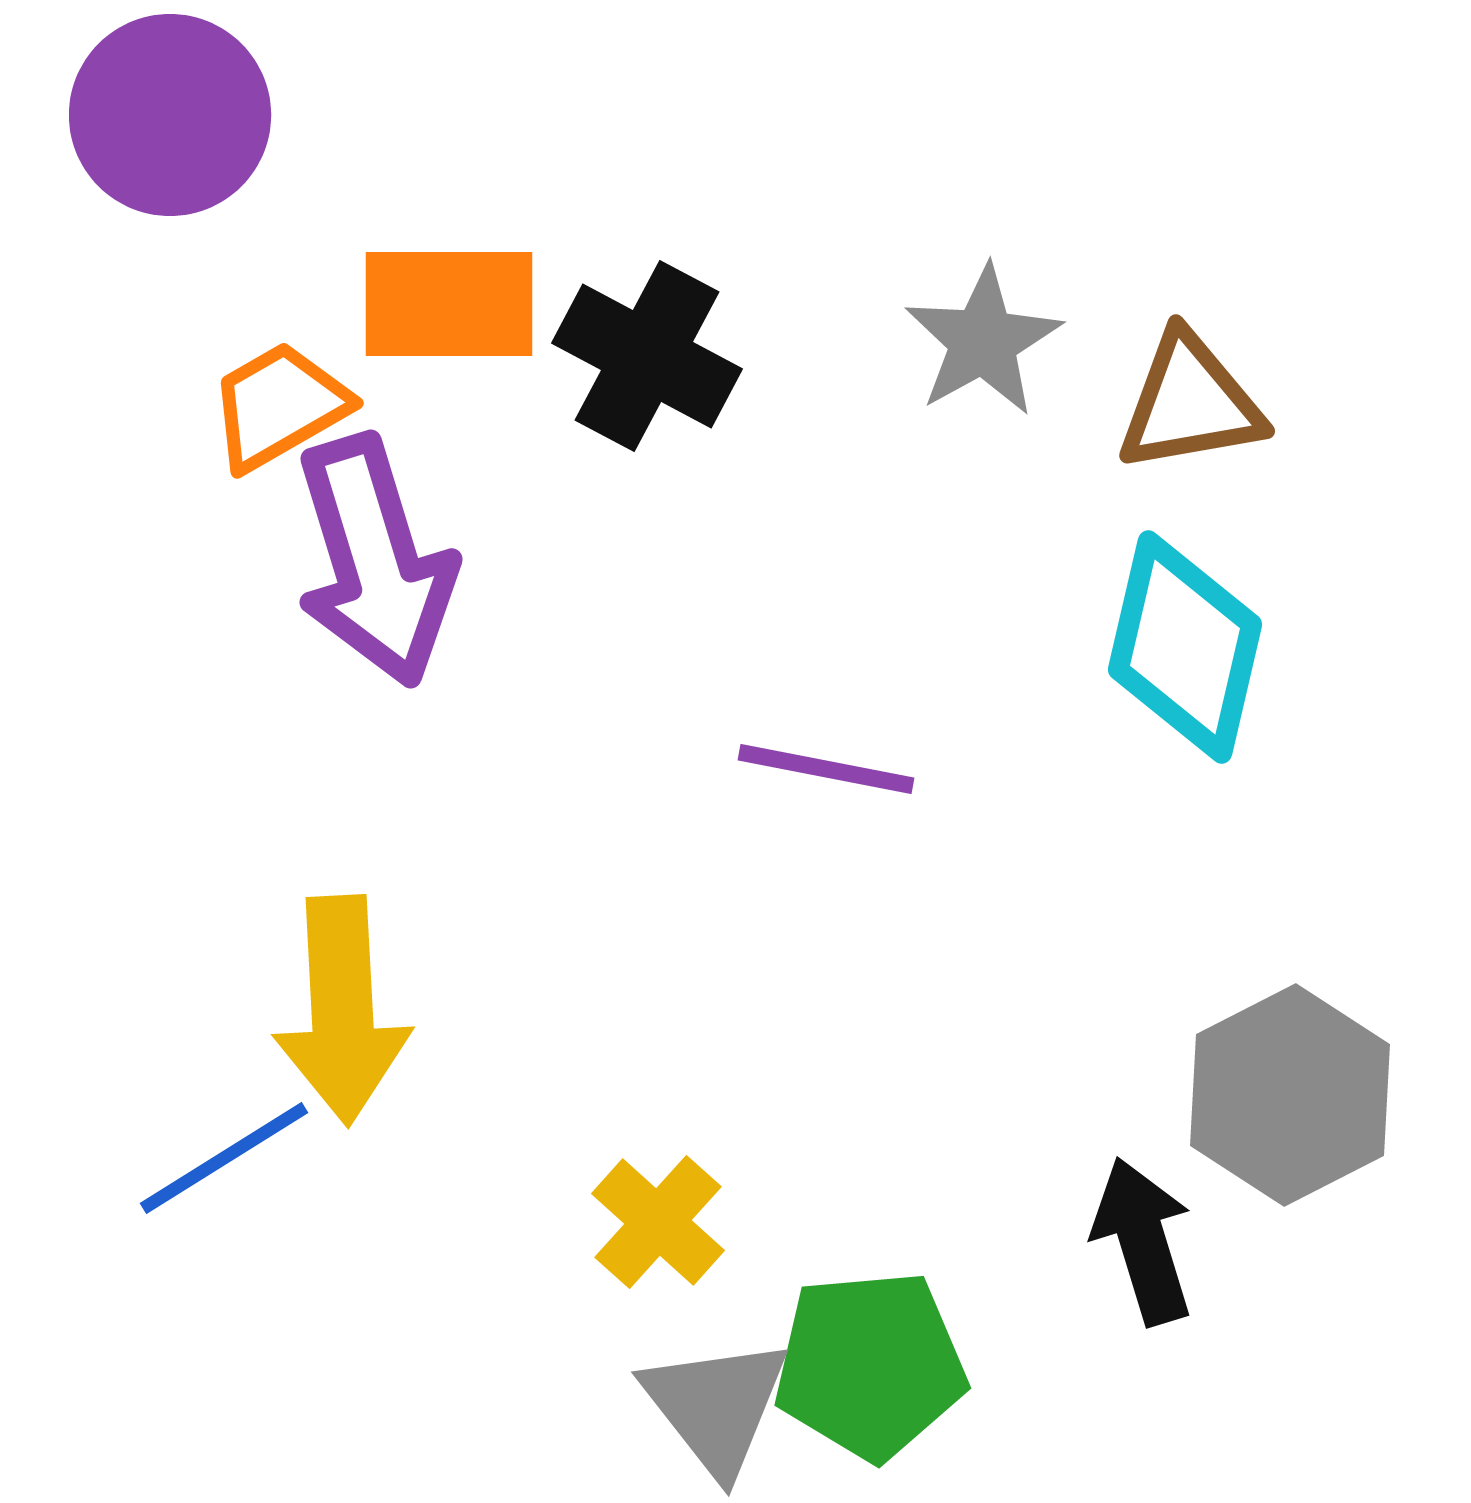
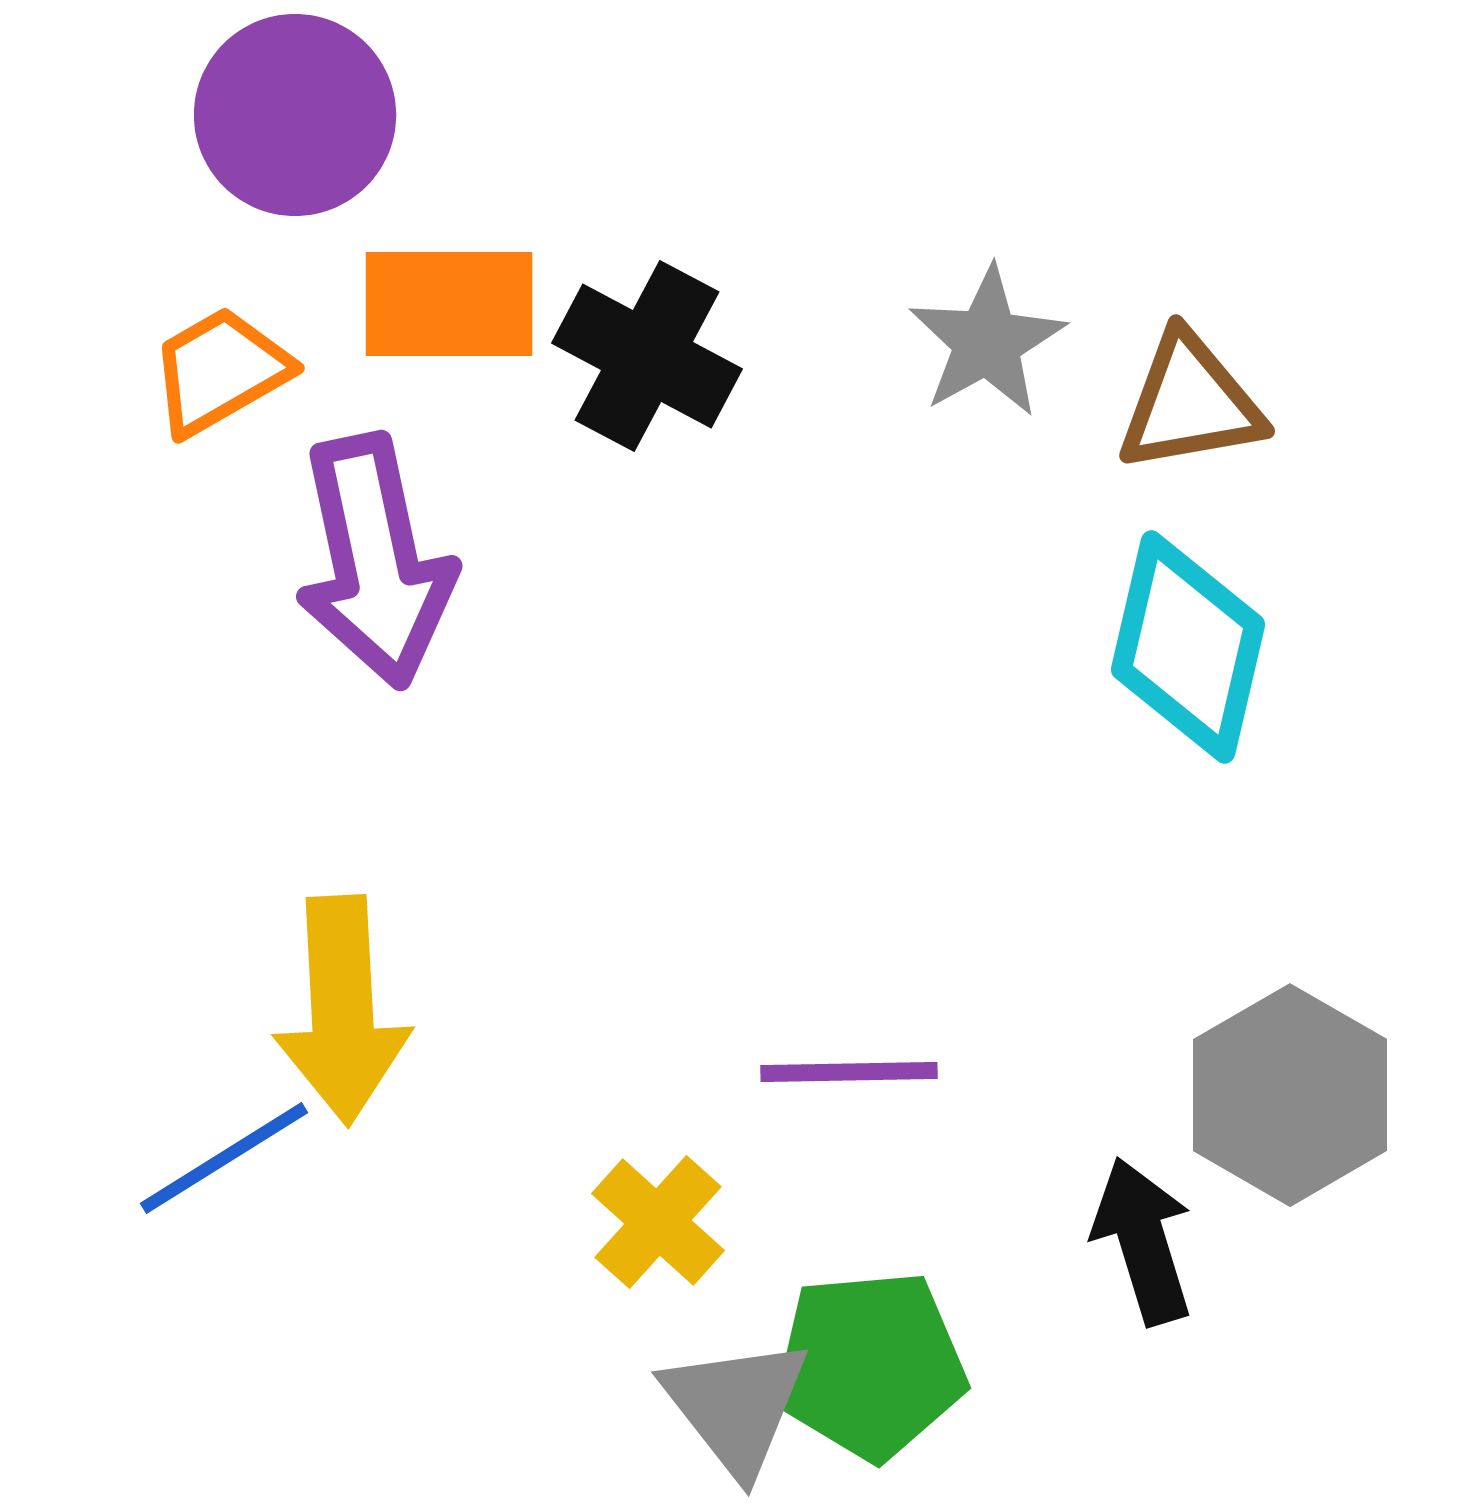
purple circle: moved 125 px right
gray star: moved 4 px right, 1 px down
orange trapezoid: moved 59 px left, 35 px up
purple arrow: rotated 5 degrees clockwise
cyan diamond: moved 3 px right
purple line: moved 23 px right, 303 px down; rotated 12 degrees counterclockwise
gray hexagon: rotated 3 degrees counterclockwise
gray triangle: moved 20 px right
